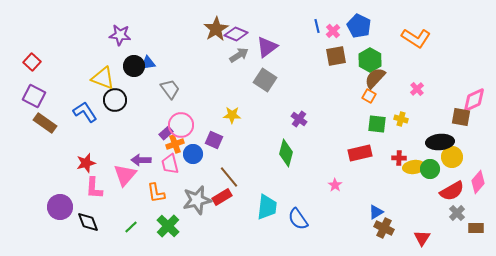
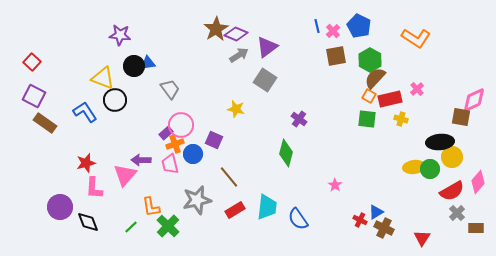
yellow star at (232, 115): moved 4 px right, 6 px up; rotated 12 degrees clockwise
green square at (377, 124): moved 10 px left, 5 px up
red rectangle at (360, 153): moved 30 px right, 54 px up
red cross at (399, 158): moved 39 px left, 62 px down; rotated 24 degrees clockwise
orange L-shape at (156, 193): moved 5 px left, 14 px down
red rectangle at (222, 197): moved 13 px right, 13 px down
